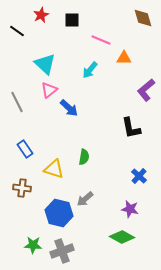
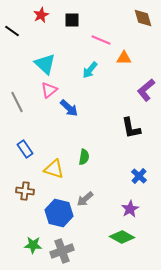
black line: moved 5 px left
brown cross: moved 3 px right, 3 px down
purple star: rotated 30 degrees clockwise
